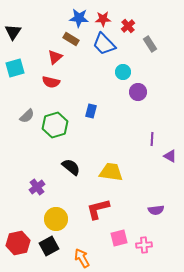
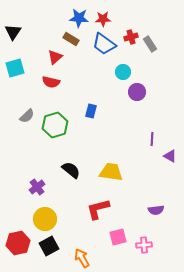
red cross: moved 3 px right, 11 px down; rotated 24 degrees clockwise
blue trapezoid: rotated 10 degrees counterclockwise
purple circle: moved 1 px left
black semicircle: moved 3 px down
yellow circle: moved 11 px left
pink square: moved 1 px left, 1 px up
